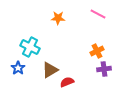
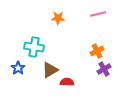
pink line: rotated 42 degrees counterclockwise
cyan cross: moved 4 px right; rotated 18 degrees counterclockwise
purple cross: rotated 24 degrees counterclockwise
red semicircle: rotated 24 degrees clockwise
